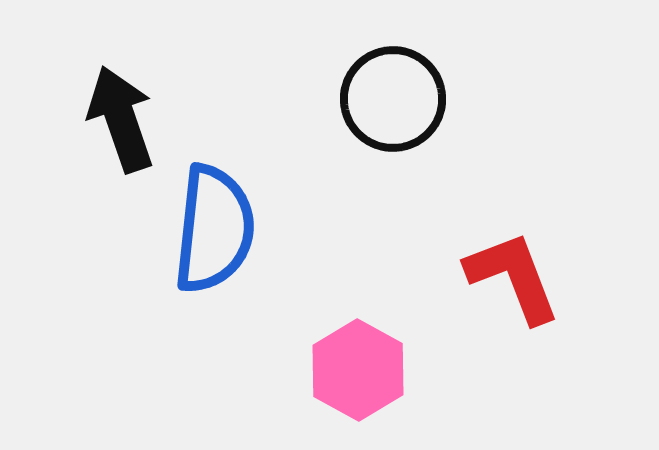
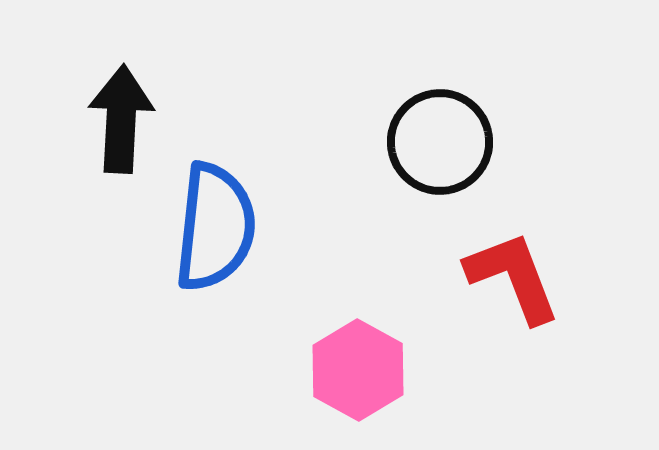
black circle: moved 47 px right, 43 px down
black arrow: rotated 22 degrees clockwise
blue semicircle: moved 1 px right, 2 px up
